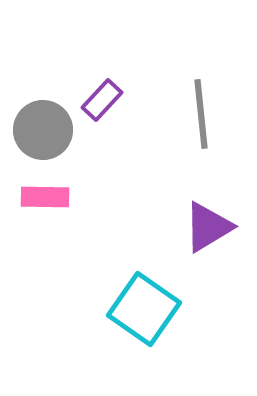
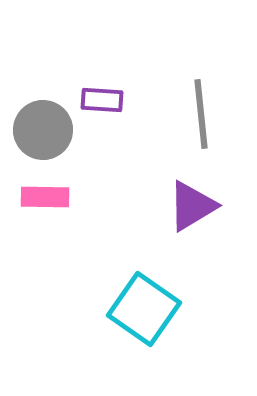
purple rectangle: rotated 51 degrees clockwise
purple triangle: moved 16 px left, 21 px up
